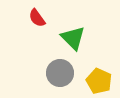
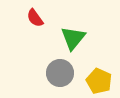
red semicircle: moved 2 px left
green triangle: rotated 24 degrees clockwise
